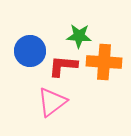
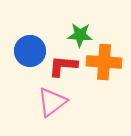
green star: moved 1 px right, 1 px up
